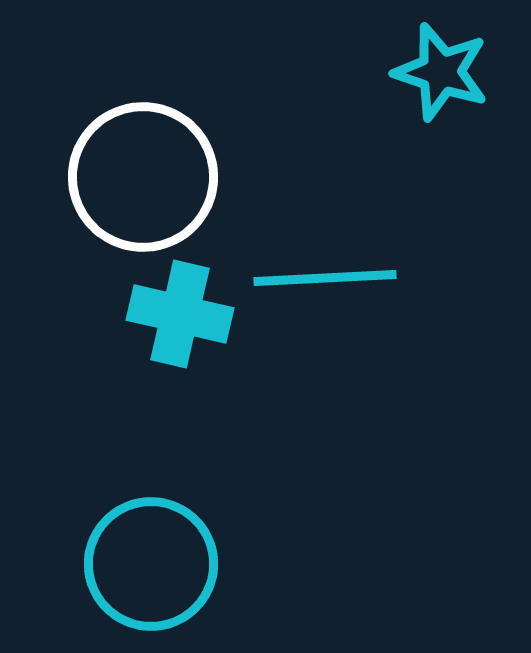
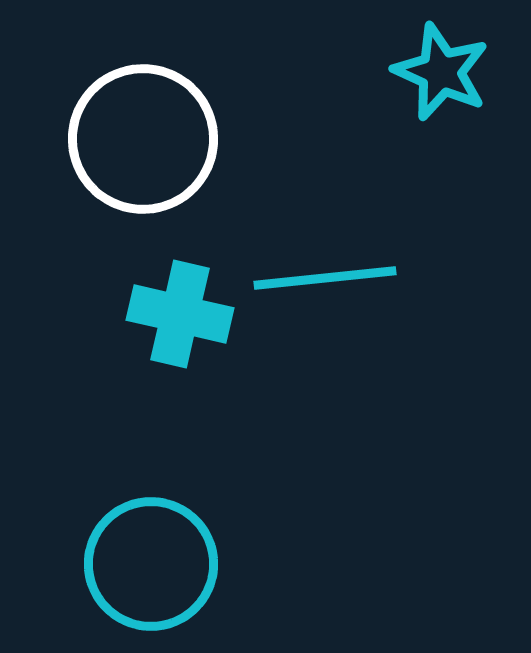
cyan star: rotated 6 degrees clockwise
white circle: moved 38 px up
cyan line: rotated 3 degrees counterclockwise
